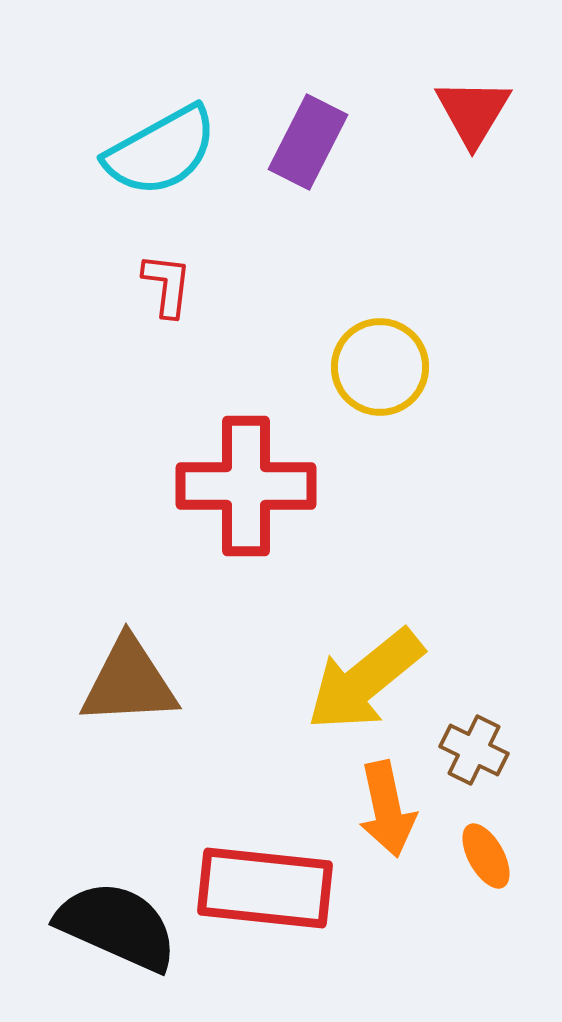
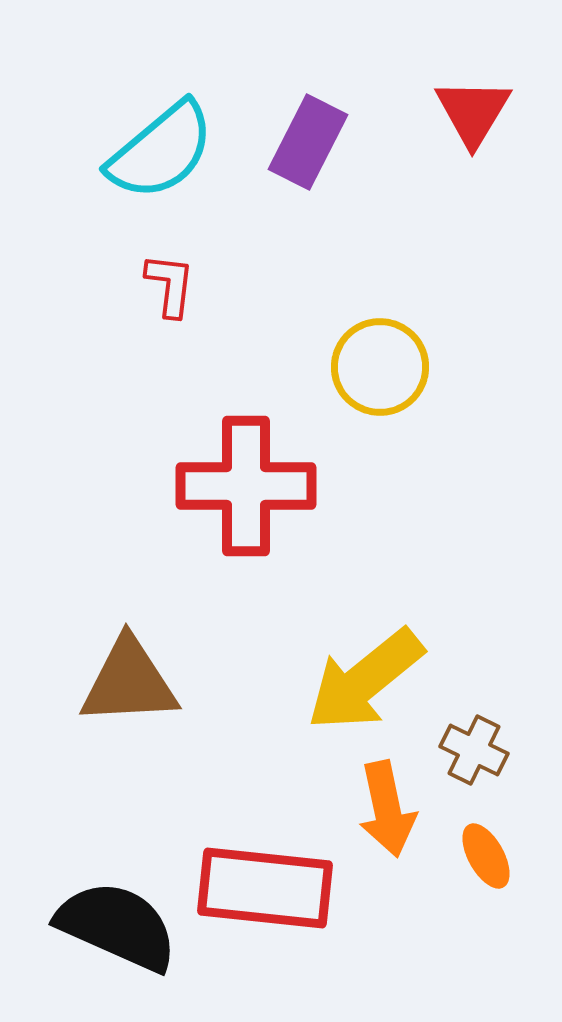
cyan semicircle: rotated 11 degrees counterclockwise
red L-shape: moved 3 px right
